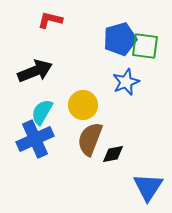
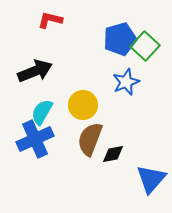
green square: rotated 36 degrees clockwise
blue triangle: moved 3 px right, 8 px up; rotated 8 degrees clockwise
